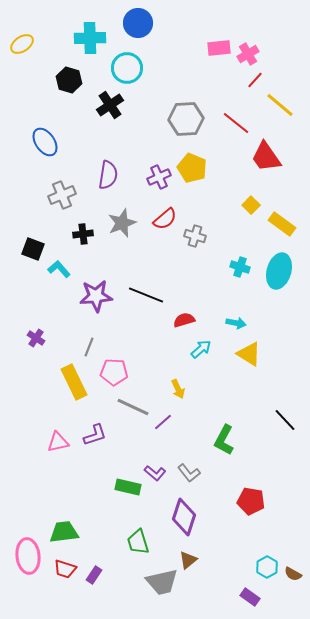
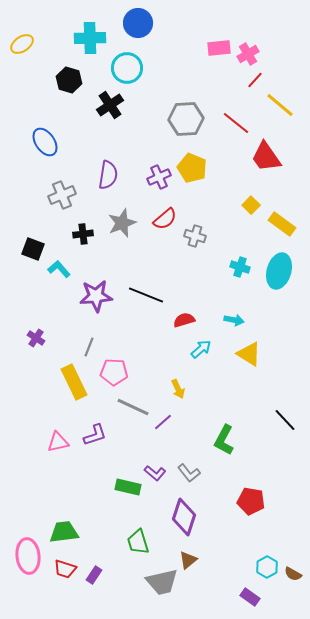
cyan arrow at (236, 323): moved 2 px left, 3 px up
